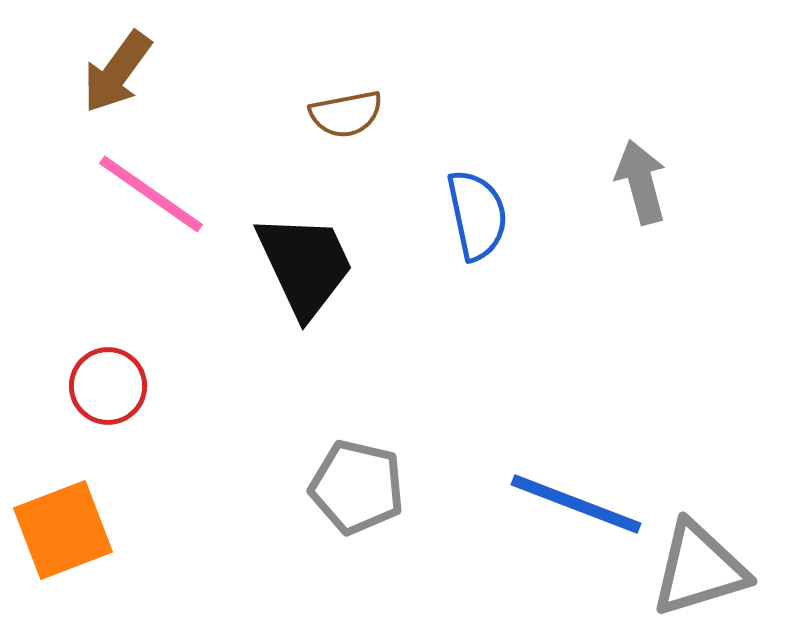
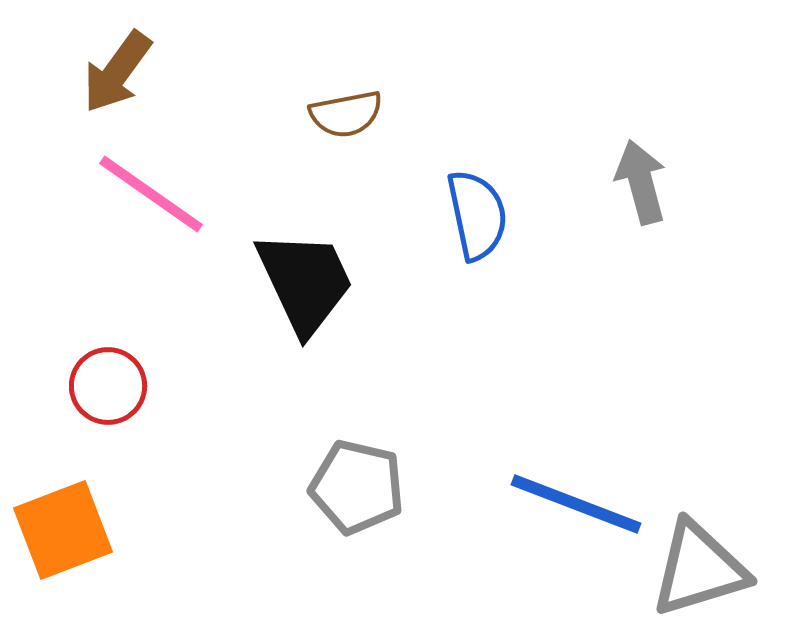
black trapezoid: moved 17 px down
